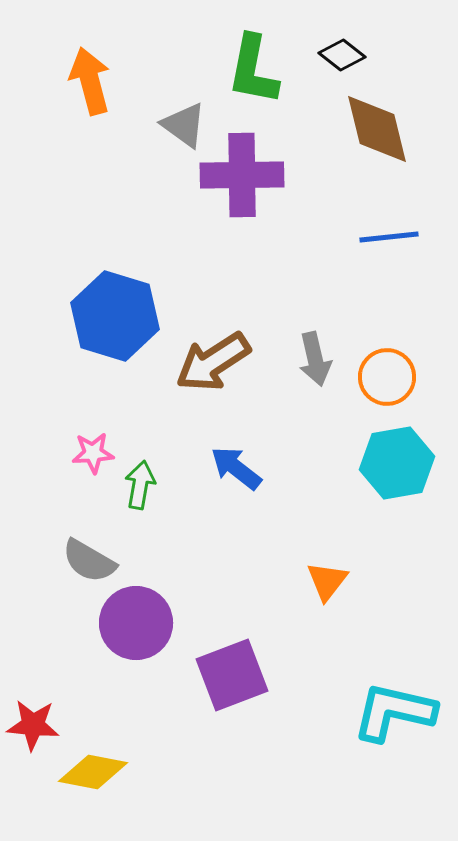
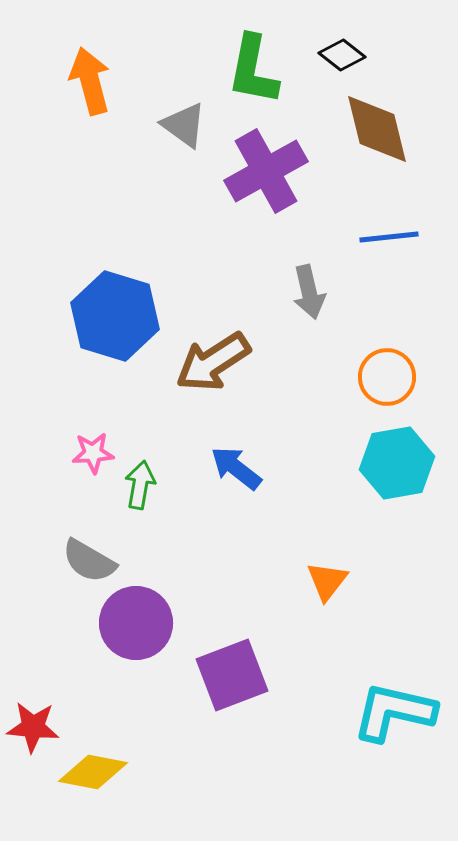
purple cross: moved 24 px right, 4 px up; rotated 28 degrees counterclockwise
gray arrow: moved 6 px left, 67 px up
red star: moved 2 px down
